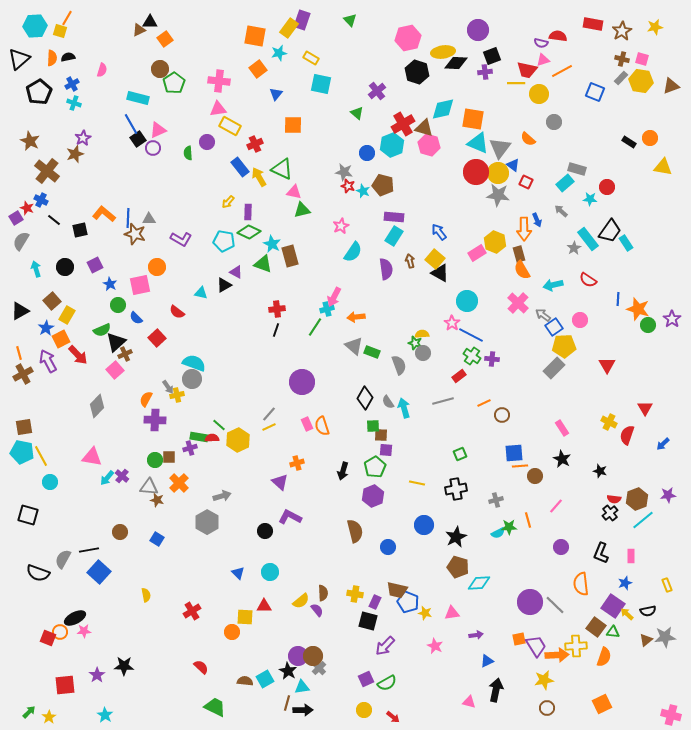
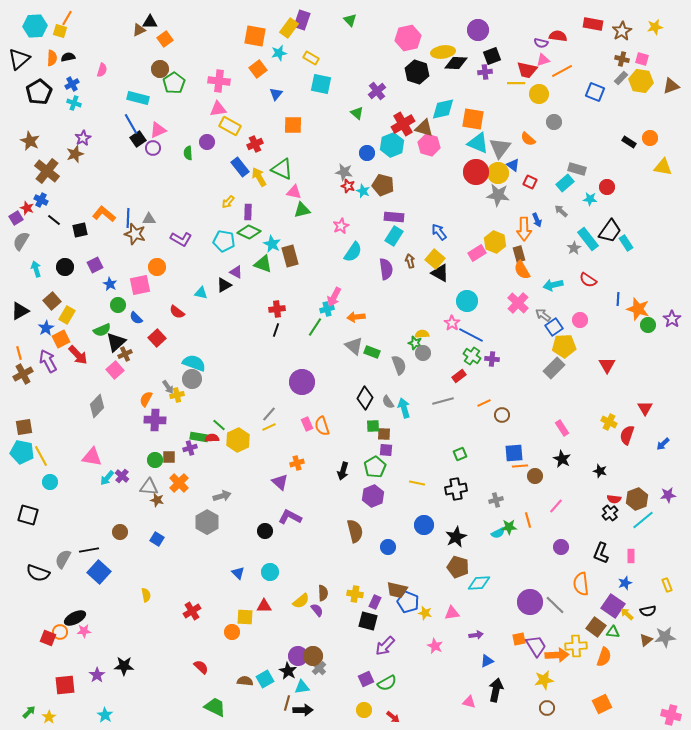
red square at (526, 182): moved 4 px right
brown square at (381, 435): moved 3 px right, 1 px up
